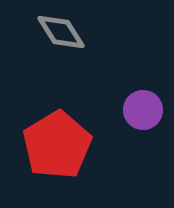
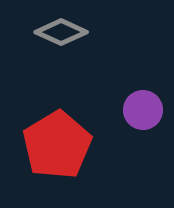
gray diamond: rotated 33 degrees counterclockwise
